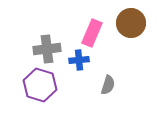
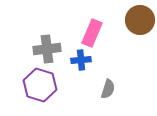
brown circle: moved 9 px right, 3 px up
blue cross: moved 2 px right
gray semicircle: moved 4 px down
